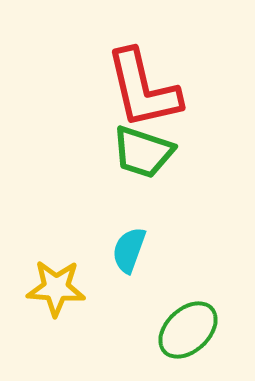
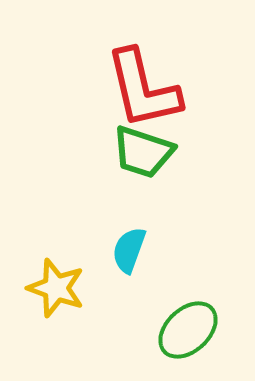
yellow star: rotated 16 degrees clockwise
